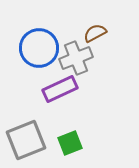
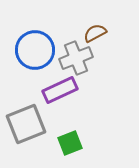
blue circle: moved 4 px left, 2 px down
purple rectangle: moved 1 px down
gray square: moved 16 px up
